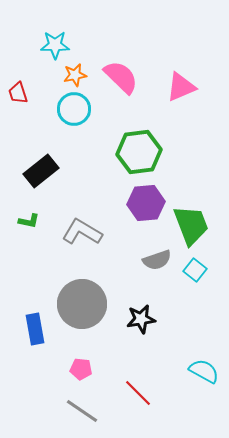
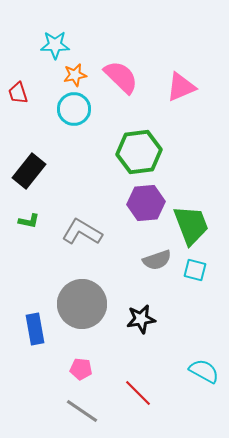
black rectangle: moved 12 px left; rotated 12 degrees counterclockwise
cyan square: rotated 25 degrees counterclockwise
